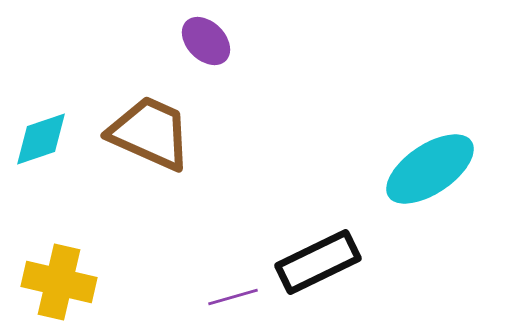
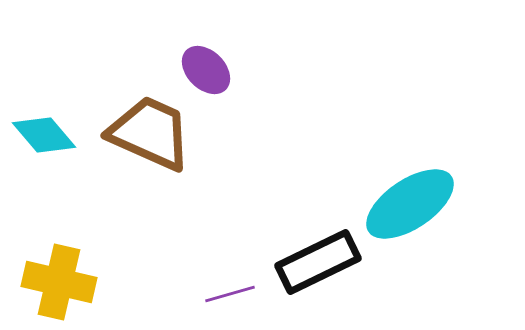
purple ellipse: moved 29 px down
cyan diamond: moved 3 px right, 4 px up; rotated 68 degrees clockwise
cyan ellipse: moved 20 px left, 35 px down
purple line: moved 3 px left, 3 px up
